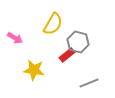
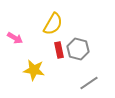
gray hexagon: moved 7 px down
red rectangle: moved 8 px left, 5 px up; rotated 63 degrees counterclockwise
gray line: rotated 12 degrees counterclockwise
